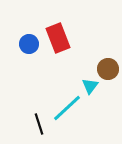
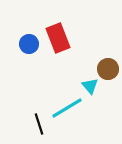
cyan triangle: rotated 18 degrees counterclockwise
cyan line: rotated 12 degrees clockwise
